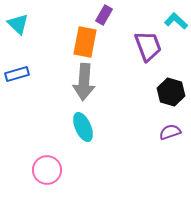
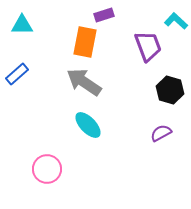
purple rectangle: rotated 42 degrees clockwise
cyan triangle: moved 4 px right, 1 px down; rotated 45 degrees counterclockwise
blue rectangle: rotated 25 degrees counterclockwise
gray arrow: rotated 120 degrees clockwise
black hexagon: moved 1 px left, 2 px up
cyan ellipse: moved 5 px right, 2 px up; rotated 20 degrees counterclockwise
purple semicircle: moved 9 px left, 1 px down; rotated 10 degrees counterclockwise
pink circle: moved 1 px up
